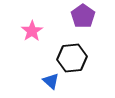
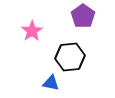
black hexagon: moved 2 px left, 1 px up
blue triangle: moved 2 px down; rotated 30 degrees counterclockwise
